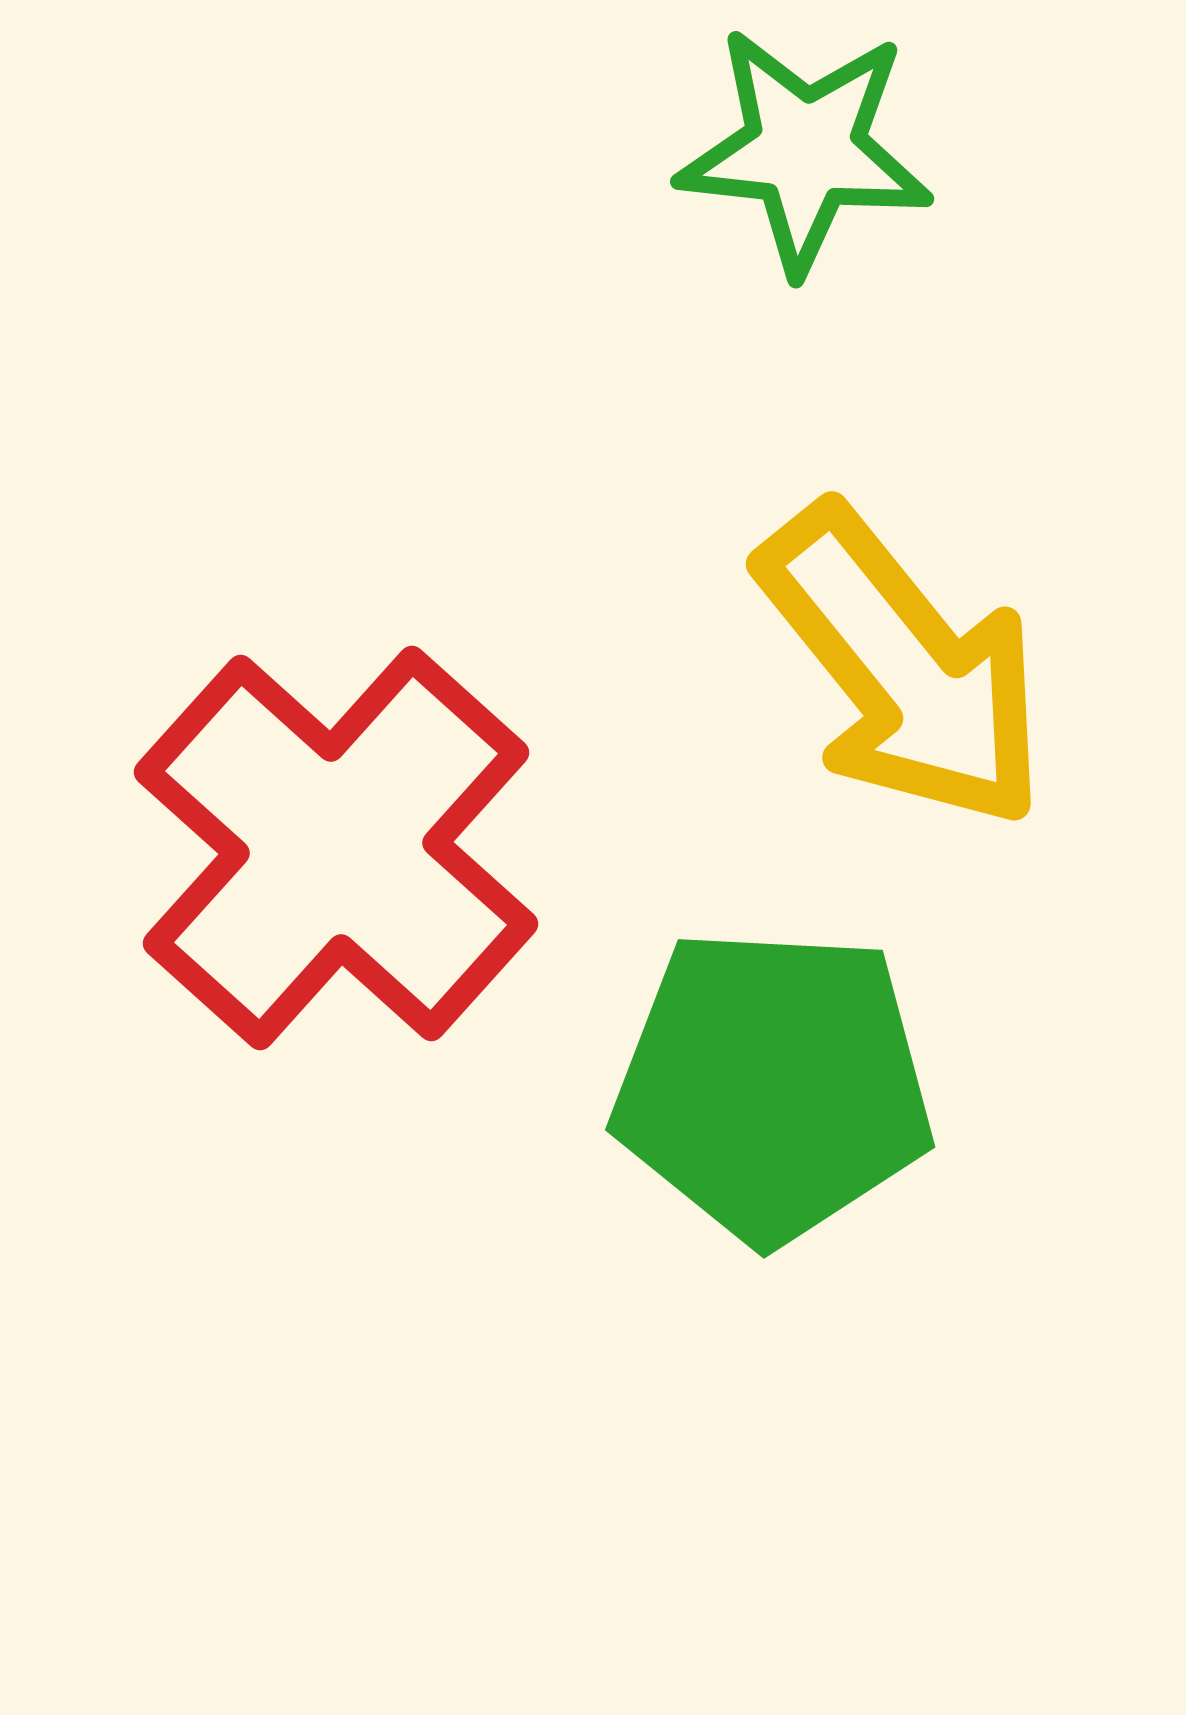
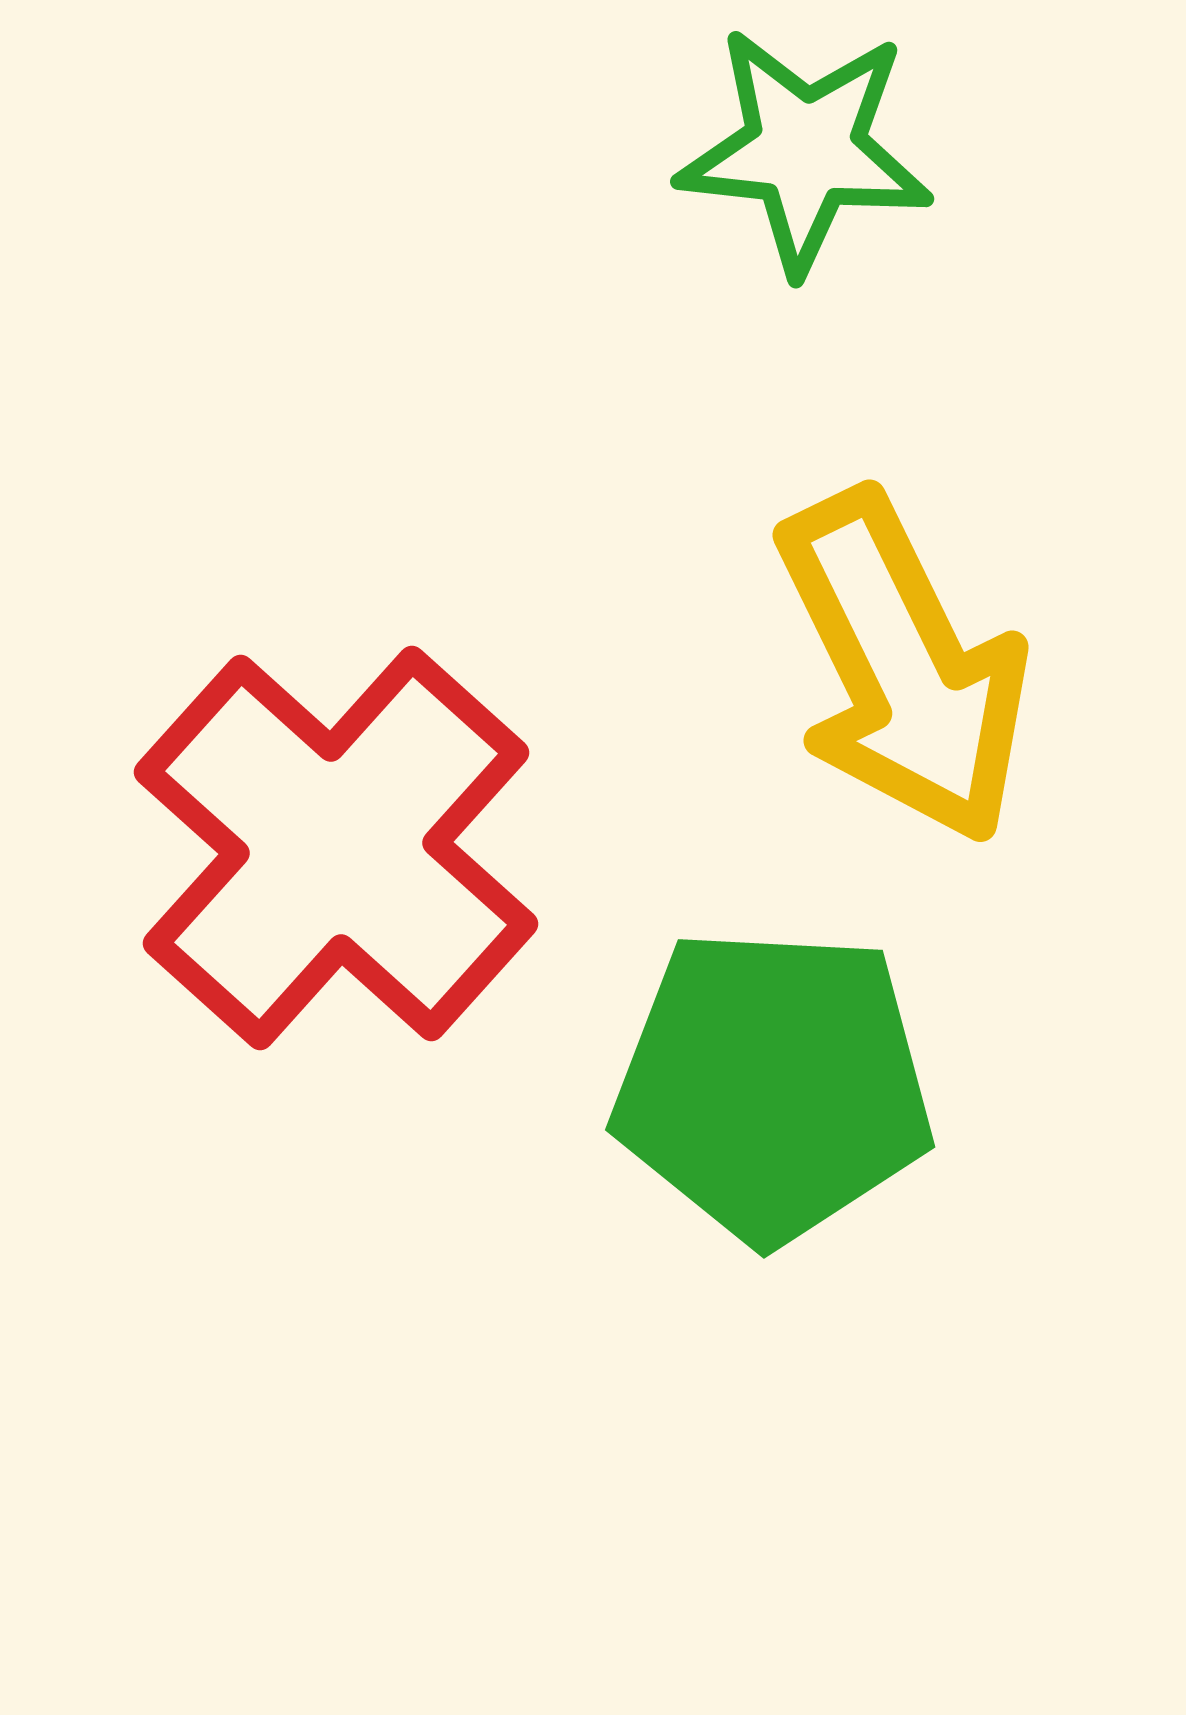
yellow arrow: rotated 13 degrees clockwise
